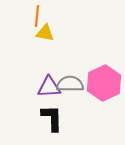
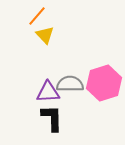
orange line: rotated 35 degrees clockwise
yellow triangle: moved 2 px down; rotated 36 degrees clockwise
pink hexagon: rotated 8 degrees clockwise
purple triangle: moved 1 px left, 5 px down
